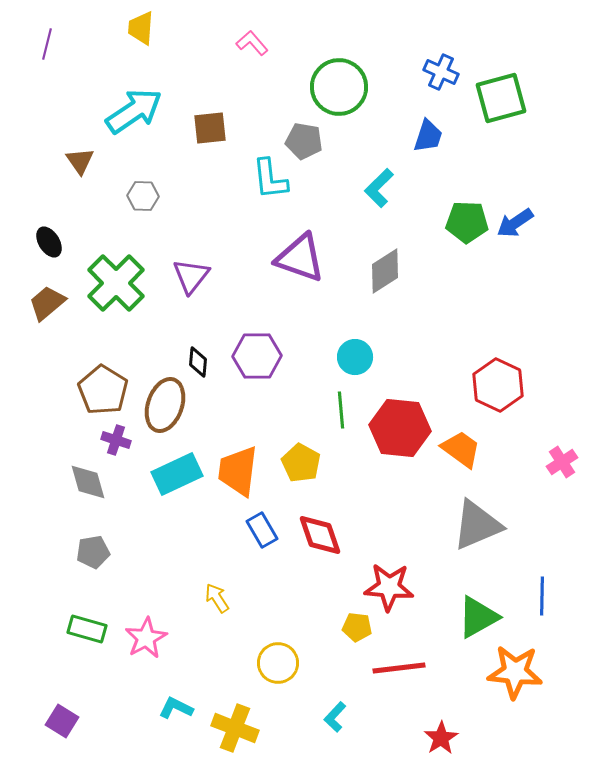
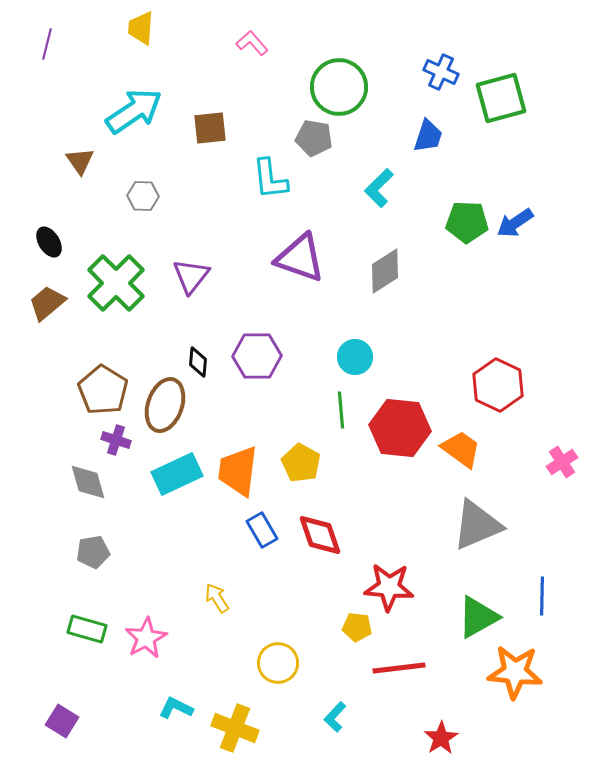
gray pentagon at (304, 141): moved 10 px right, 3 px up
